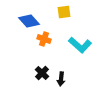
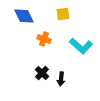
yellow square: moved 1 px left, 2 px down
blue diamond: moved 5 px left, 5 px up; rotated 15 degrees clockwise
cyan L-shape: moved 1 px right, 1 px down
